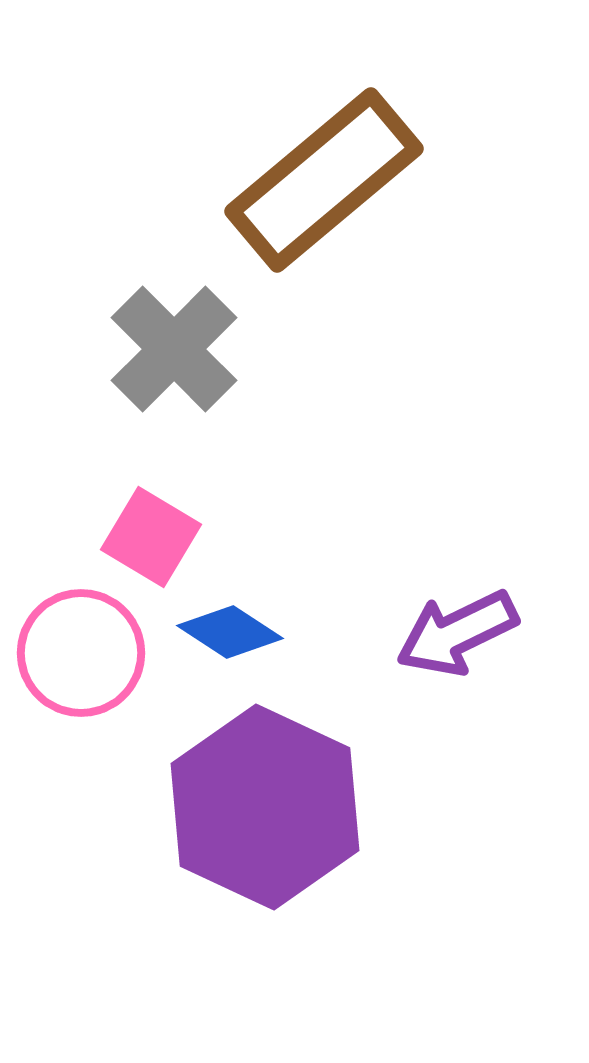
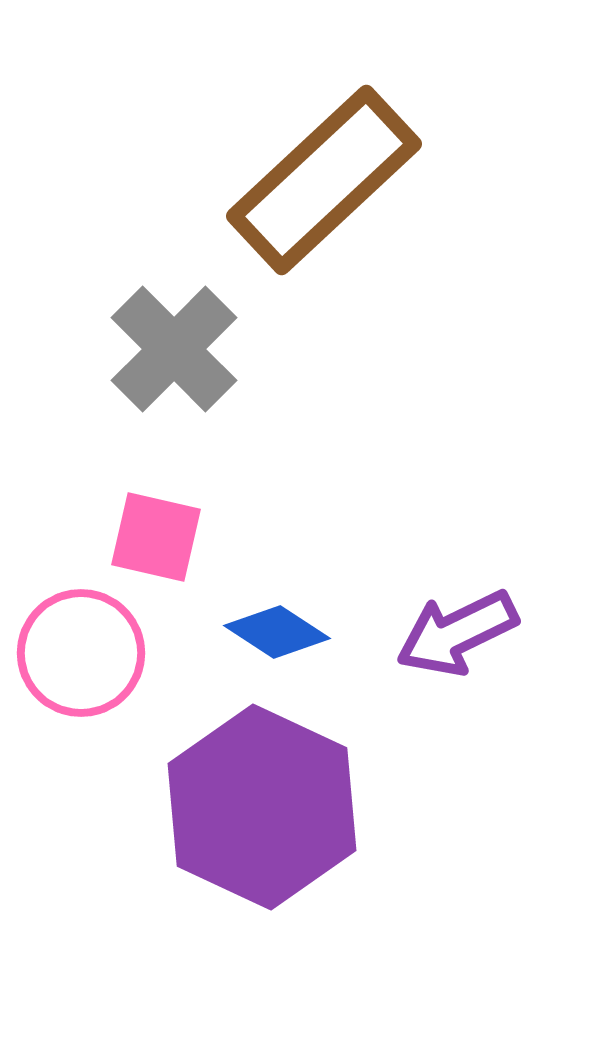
brown rectangle: rotated 3 degrees counterclockwise
pink square: moved 5 px right; rotated 18 degrees counterclockwise
blue diamond: moved 47 px right
purple hexagon: moved 3 px left
